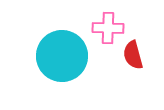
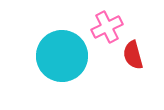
pink cross: moved 1 px left, 1 px up; rotated 28 degrees counterclockwise
